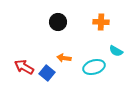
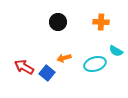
orange arrow: rotated 24 degrees counterclockwise
cyan ellipse: moved 1 px right, 3 px up
